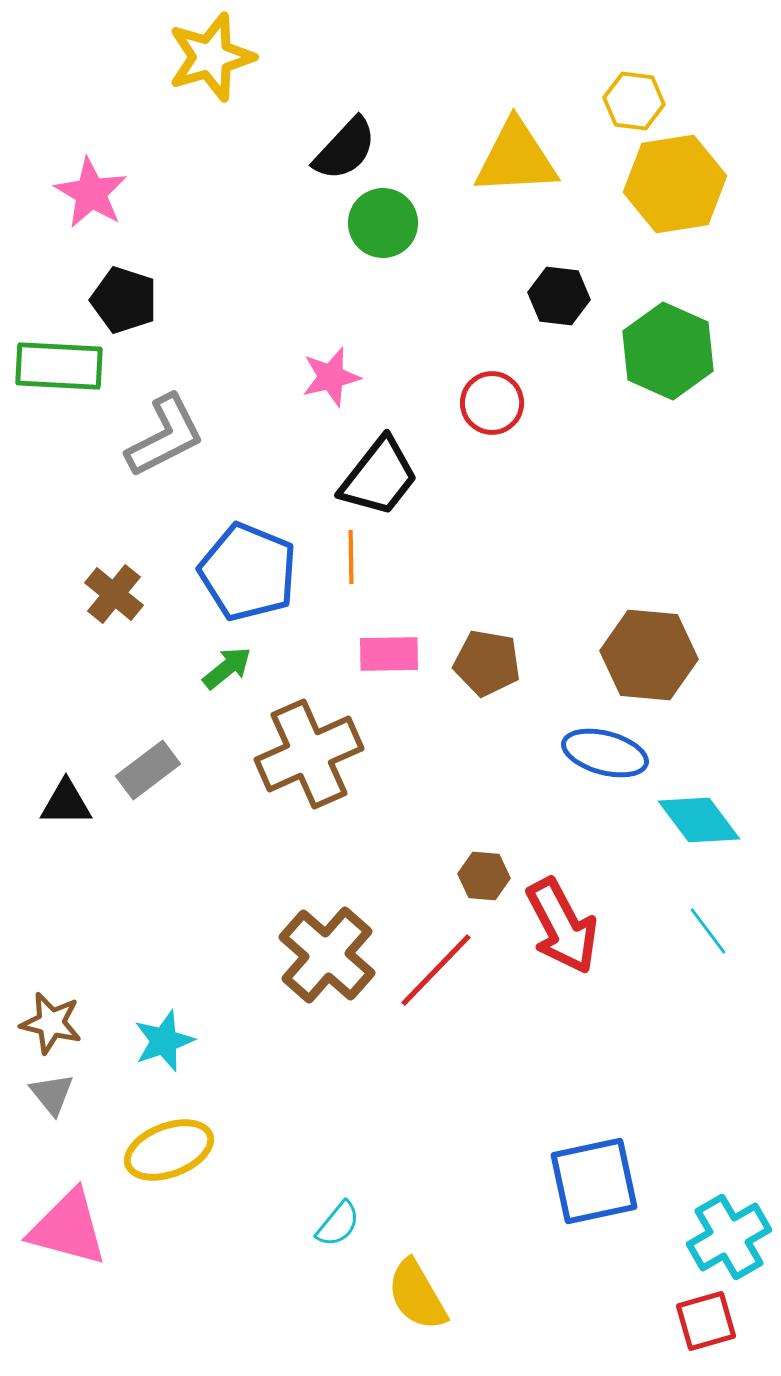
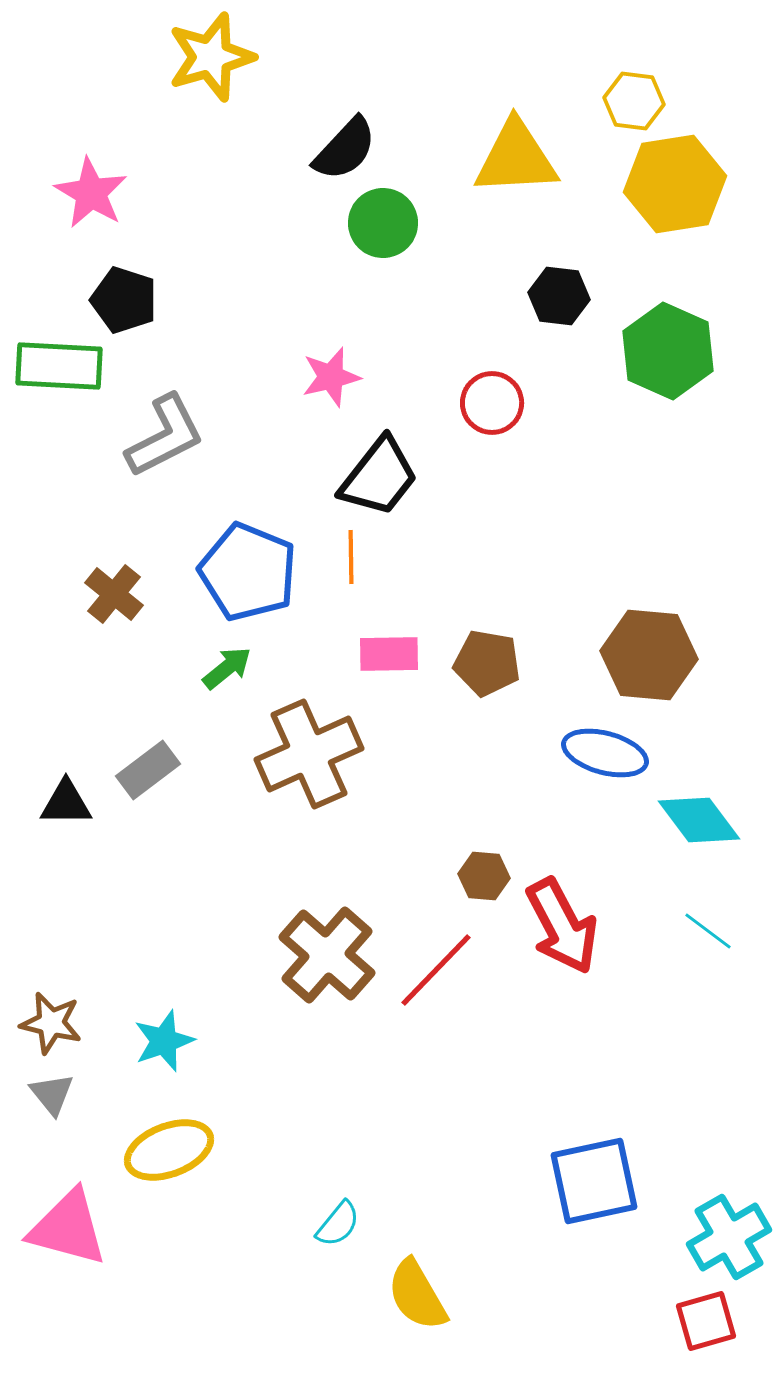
cyan line at (708, 931): rotated 16 degrees counterclockwise
